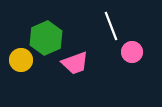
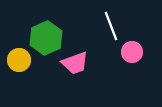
yellow circle: moved 2 px left
